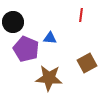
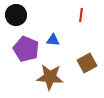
black circle: moved 3 px right, 7 px up
blue triangle: moved 3 px right, 2 px down
brown star: moved 1 px right, 1 px up
